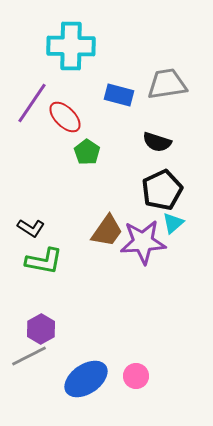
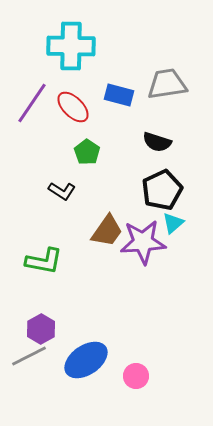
red ellipse: moved 8 px right, 10 px up
black L-shape: moved 31 px right, 37 px up
blue ellipse: moved 19 px up
